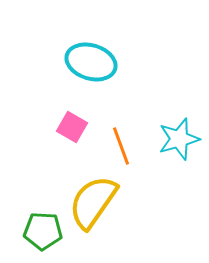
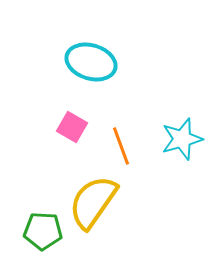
cyan star: moved 3 px right
